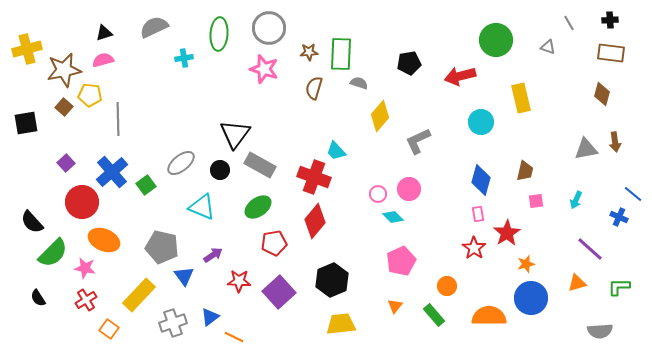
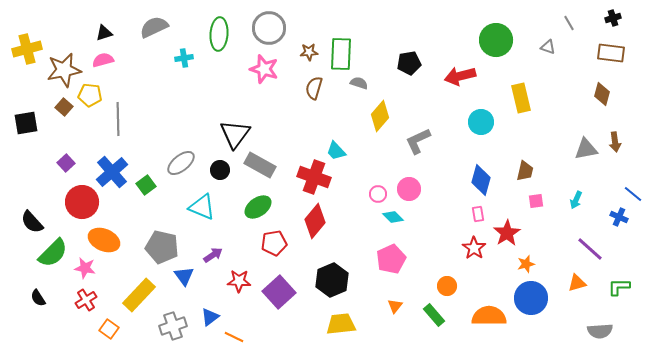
black cross at (610, 20): moved 3 px right, 2 px up; rotated 14 degrees counterclockwise
pink pentagon at (401, 261): moved 10 px left, 2 px up
gray cross at (173, 323): moved 3 px down
